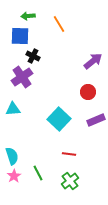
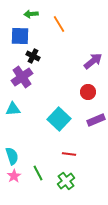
green arrow: moved 3 px right, 2 px up
green cross: moved 4 px left
